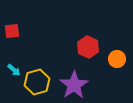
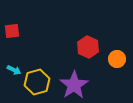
cyan arrow: rotated 16 degrees counterclockwise
